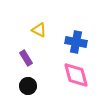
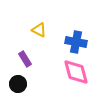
purple rectangle: moved 1 px left, 1 px down
pink diamond: moved 3 px up
black circle: moved 10 px left, 2 px up
